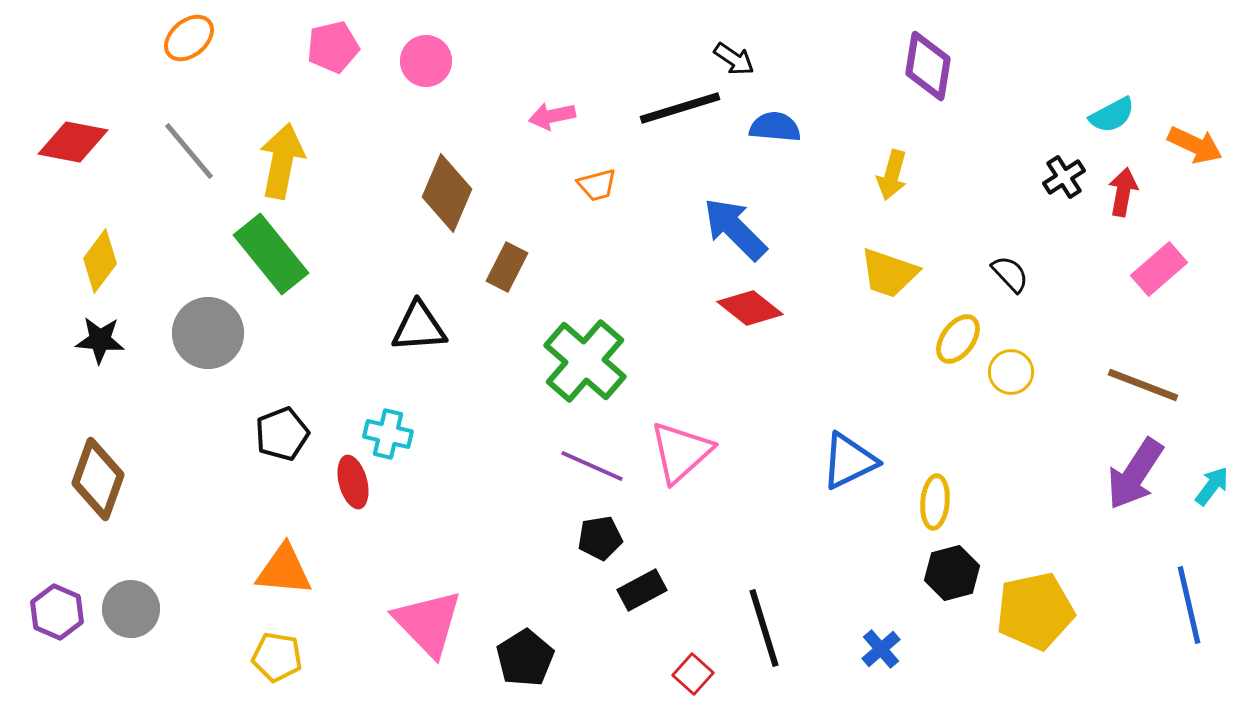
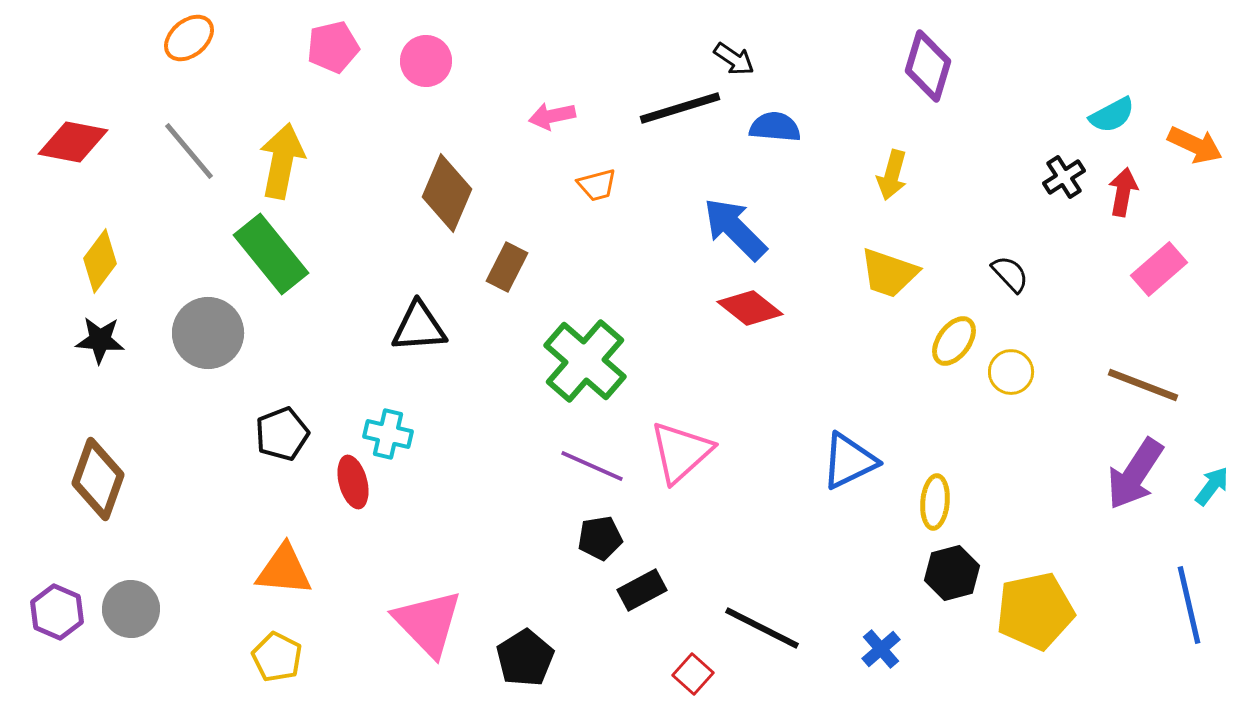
purple diamond at (928, 66): rotated 8 degrees clockwise
yellow ellipse at (958, 339): moved 4 px left, 2 px down
black line at (764, 628): moved 2 px left; rotated 46 degrees counterclockwise
yellow pentagon at (277, 657): rotated 18 degrees clockwise
